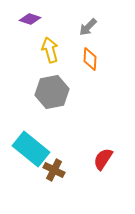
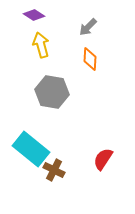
purple diamond: moved 4 px right, 4 px up; rotated 15 degrees clockwise
yellow arrow: moved 9 px left, 5 px up
gray hexagon: rotated 20 degrees clockwise
